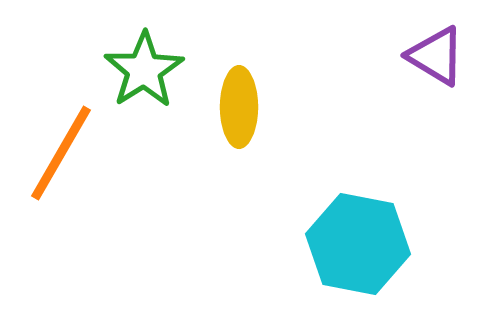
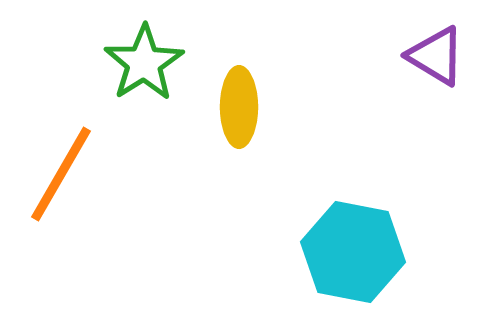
green star: moved 7 px up
orange line: moved 21 px down
cyan hexagon: moved 5 px left, 8 px down
